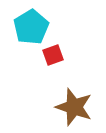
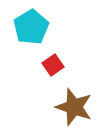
red square: moved 10 px down; rotated 15 degrees counterclockwise
